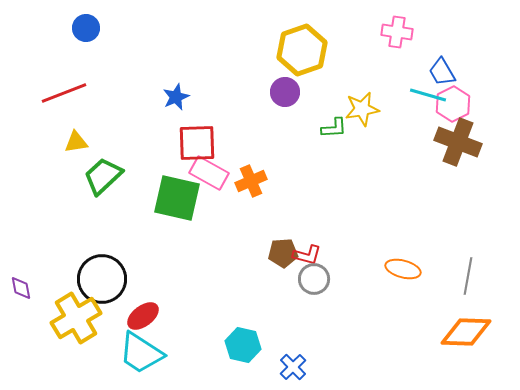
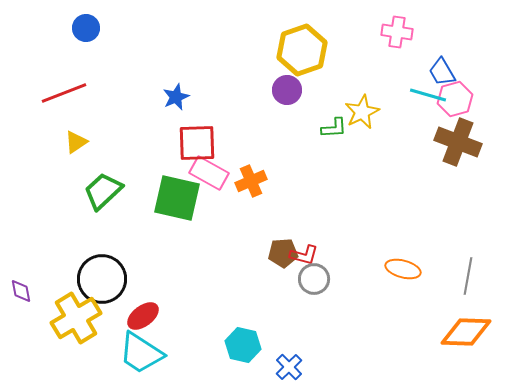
purple circle: moved 2 px right, 2 px up
pink hexagon: moved 2 px right, 5 px up; rotated 12 degrees clockwise
yellow star: moved 3 px down; rotated 16 degrees counterclockwise
yellow triangle: rotated 25 degrees counterclockwise
green trapezoid: moved 15 px down
red L-shape: moved 3 px left
purple diamond: moved 3 px down
blue cross: moved 4 px left
